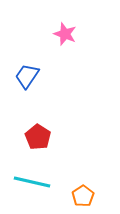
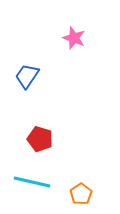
pink star: moved 9 px right, 4 px down
red pentagon: moved 2 px right, 2 px down; rotated 15 degrees counterclockwise
orange pentagon: moved 2 px left, 2 px up
